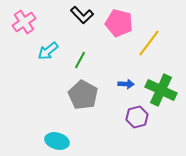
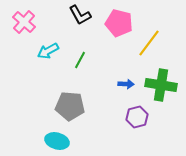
black L-shape: moved 2 px left; rotated 15 degrees clockwise
pink cross: rotated 15 degrees counterclockwise
cyan arrow: rotated 10 degrees clockwise
green cross: moved 5 px up; rotated 16 degrees counterclockwise
gray pentagon: moved 13 px left, 11 px down; rotated 24 degrees counterclockwise
